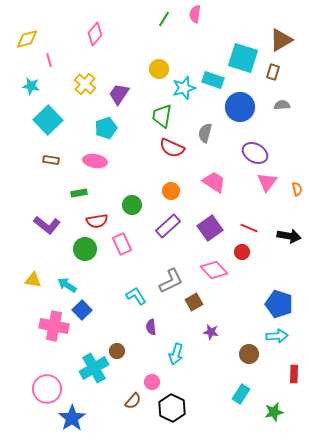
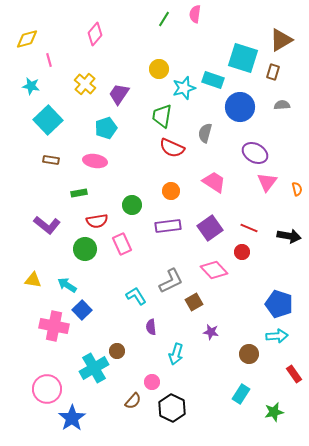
purple rectangle at (168, 226): rotated 35 degrees clockwise
red rectangle at (294, 374): rotated 36 degrees counterclockwise
